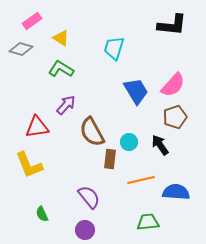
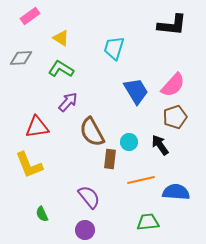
pink rectangle: moved 2 px left, 5 px up
gray diamond: moved 9 px down; rotated 20 degrees counterclockwise
purple arrow: moved 2 px right, 3 px up
